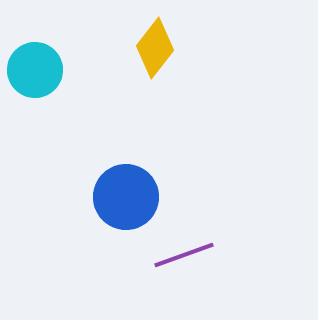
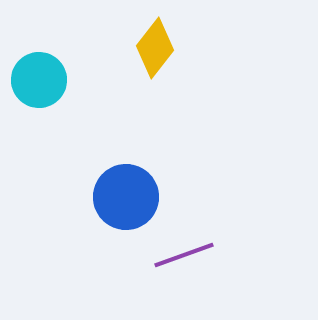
cyan circle: moved 4 px right, 10 px down
